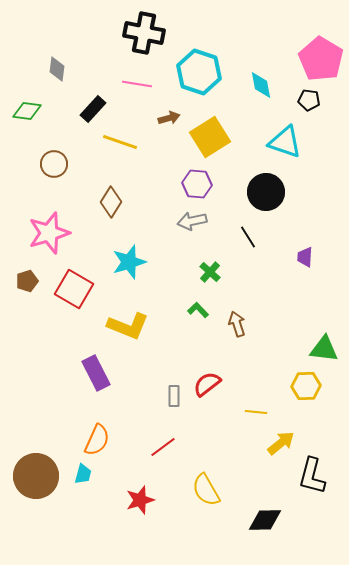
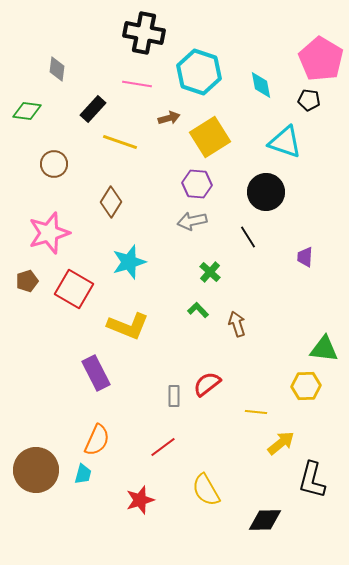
brown circle at (36, 476): moved 6 px up
black L-shape at (312, 476): moved 4 px down
